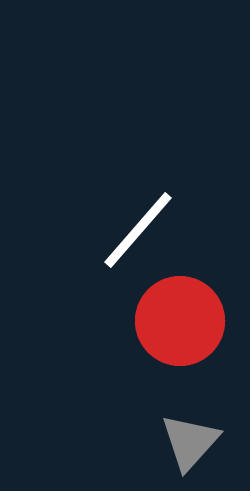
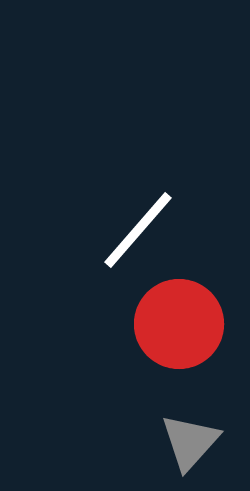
red circle: moved 1 px left, 3 px down
